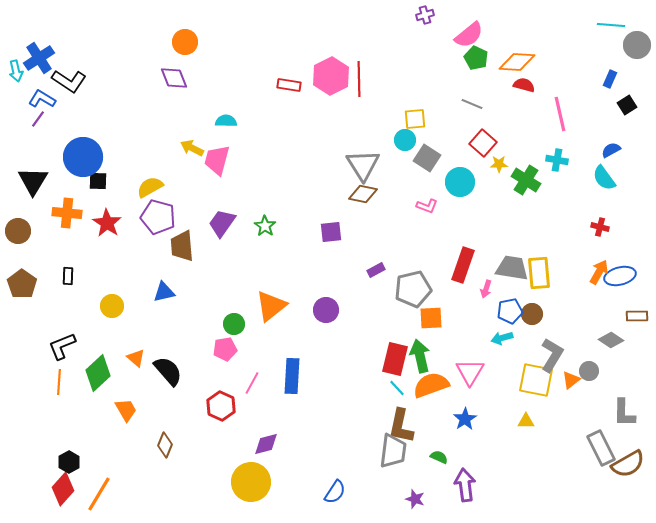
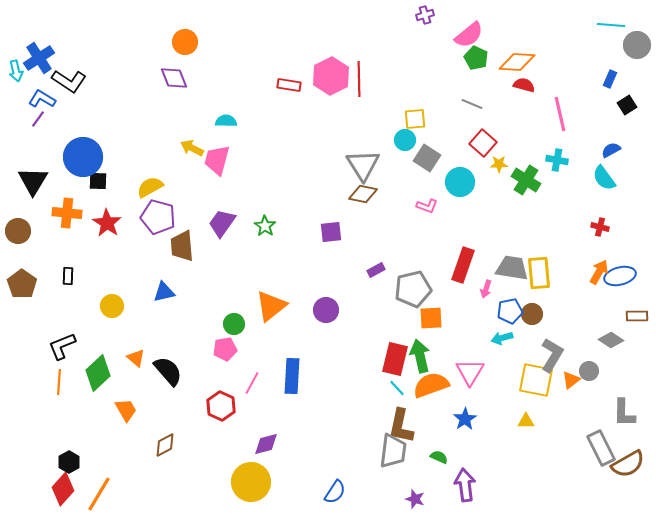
brown diamond at (165, 445): rotated 40 degrees clockwise
